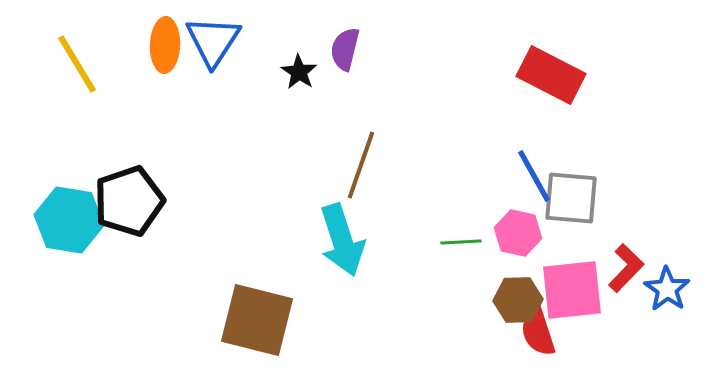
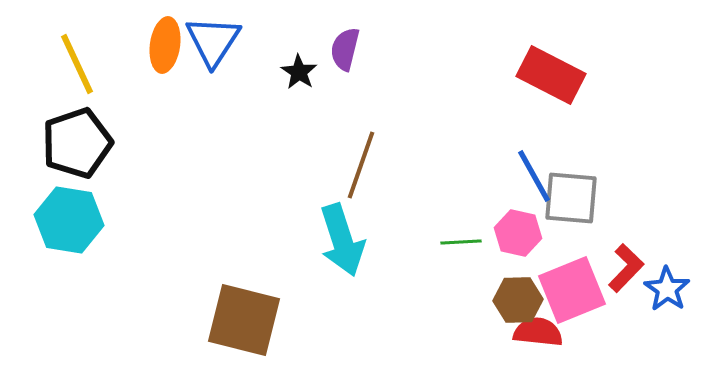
orange ellipse: rotated 6 degrees clockwise
yellow line: rotated 6 degrees clockwise
black pentagon: moved 52 px left, 58 px up
pink square: rotated 16 degrees counterclockwise
brown square: moved 13 px left
red semicircle: rotated 114 degrees clockwise
